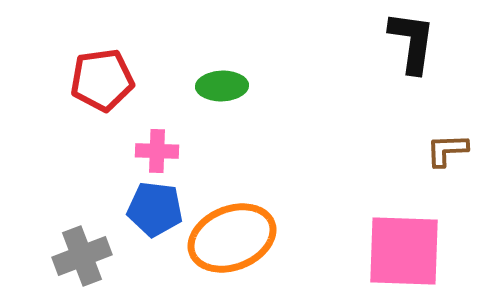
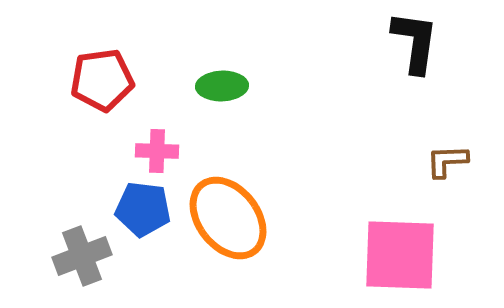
black L-shape: moved 3 px right
brown L-shape: moved 11 px down
blue pentagon: moved 12 px left
orange ellipse: moved 4 px left, 20 px up; rotated 74 degrees clockwise
pink square: moved 4 px left, 4 px down
